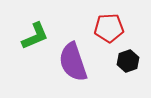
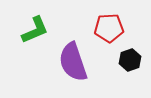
green L-shape: moved 6 px up
black hexagon: moved 2 px right, 1 px up
